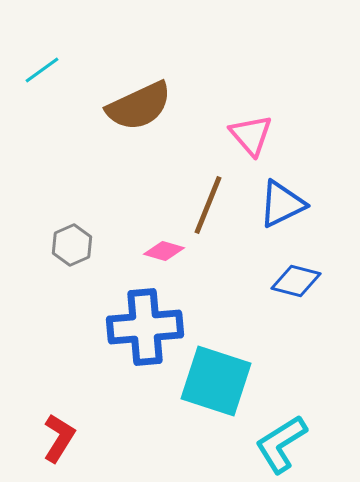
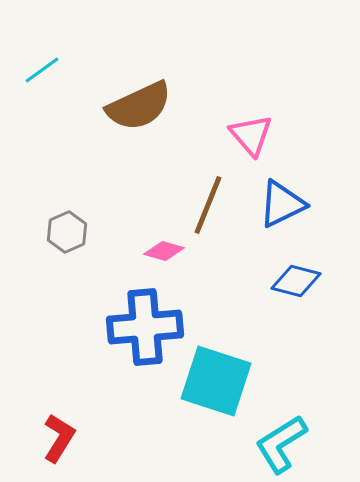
gray hexagon: moved 5 px left, 13 px up
